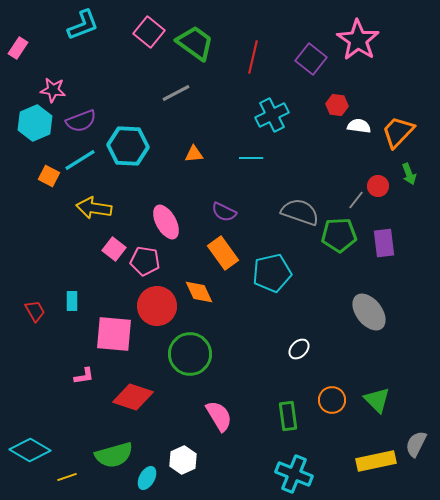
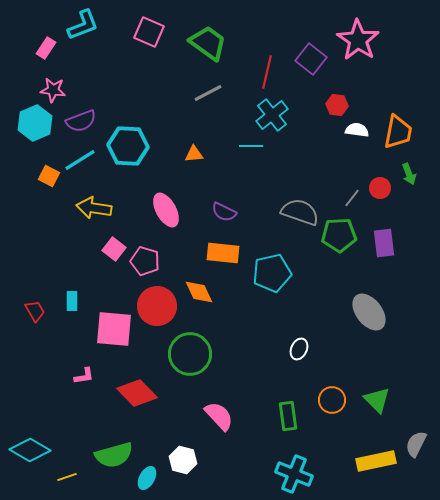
pink square at (149, 32): rotated 16 degrees counterclockwise
green trapezoid at (195, 43): moved 13 px right
pink rectangle at (18, 48): moved 28 px right
red line at (253, 57): moved 14 px right, 15 px down
gray line at (176, 93): moved 32 px right
cyan cross at (272, 115): rotated 12 degrees counterclockwise
white semicircle at (359, 126): moved 2 px left, 4 px down
orange trapezoid at (398, 132): rotated 147 degrees clockwise
cyan line at (251, 158): moved 12 px up
red circle at (378, 186): moved 2 px right, 2 px down
gray line at (356, 200): moved 4 px left, 2 px up
pink ellipse at (166, 222): moved 12 px up
orange rectangle at (223, 253): rotated 48 degrees counterclockwise
pink pentagon at (145, 261): rotated 8 degrees clockwise
pink square at (114, 334): moved 5 px up
white ellipse at (299, 349): rotated 20 degrees counterclockwise
red diamond at (133, 397): moved 4 px right, 4 px up; rotated 27 degrees clockwise
pink semicircle at (219, 416): rotated 12 degrees counterclockwise
white hexagon at (183, 460): rotated 20 degrees counterclockwise
